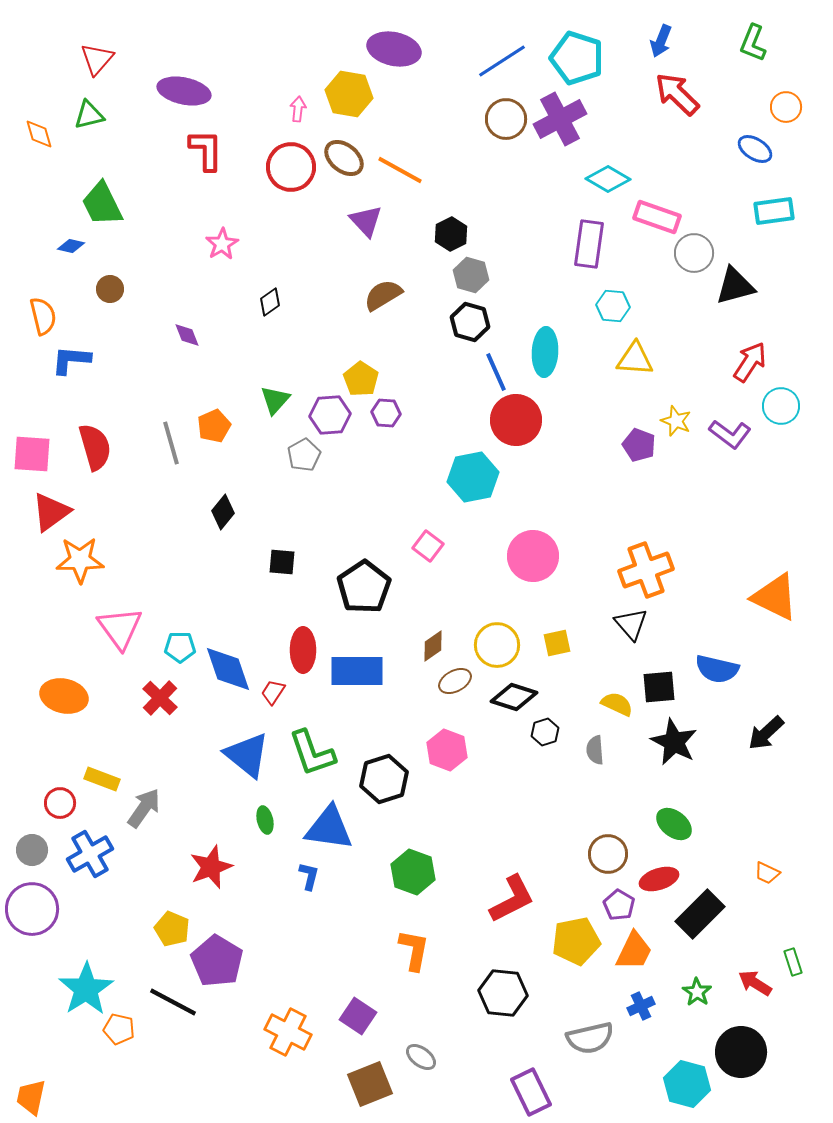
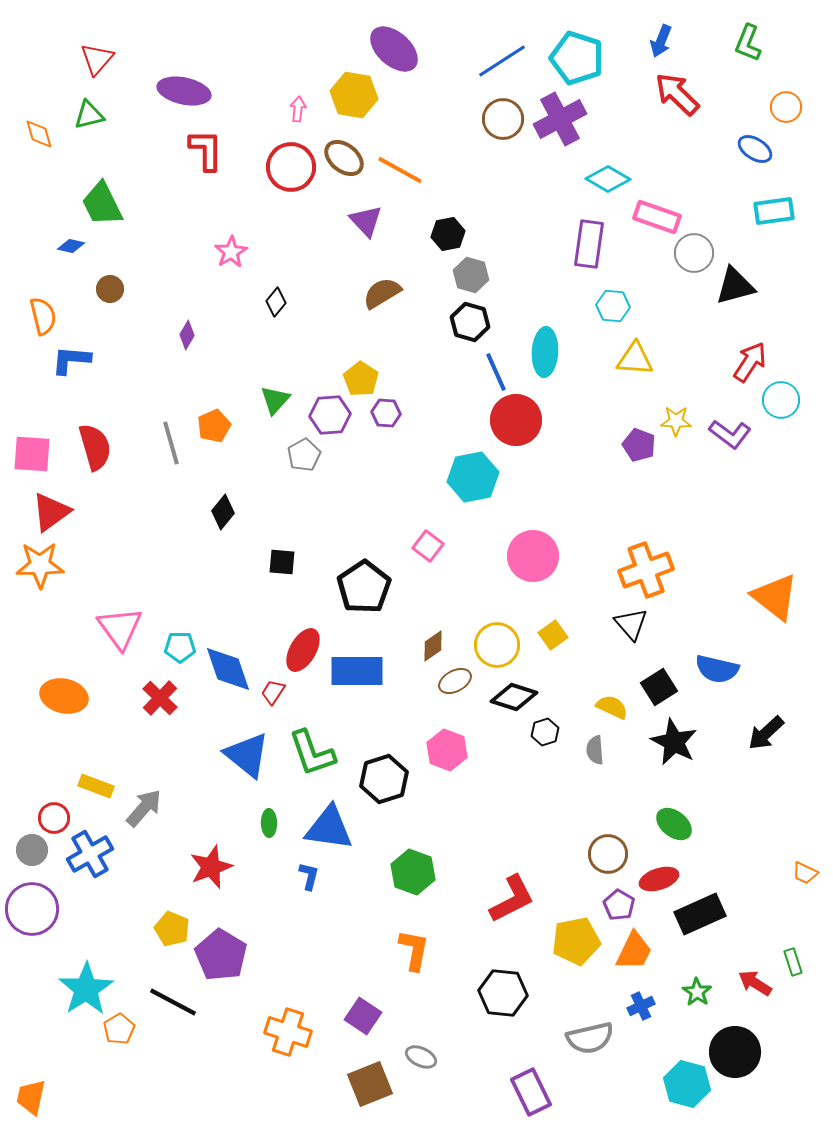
green L-shape at (753, 43): moved 5 px left
purple ellipse at (394, 49): rotated 30 degrees clockwise
yellow hexagon at (349, 94): moved 5 px right, 1 px down
brown circle at (506, 119): moved 3 px left
black hexagon at (451, 234): moved 3 px left; rotated 16 degrees clockwise
pink star at (222, 244): moved 9 px right, 8 px down
brown semicircle at (383, 295): moved 1 px left, 2 px up
black diamond at (270, 302): moved 6 px right; rotated 16 degrees counterclockwise
purple diamond at (187, 335): rotated 52 degrees clockwise
cyan circle at (781, 406): moved 6 px up
yellow star at (676, 421): rotated 20 degrees counterclockwise
orange star at (80, 560): moved 40 px left, 5 px down
orange triangle at (775, 597): rotated 12 degrees clockwise
yellow square at (557, 643): moved 4 px left, 8 px up; rotated 24 degrees counterclockwise
red ellipse at (303, 650): rotated 30 degrees clockwise
black square at (659, 687): rotated 27 degrees counterclockwise
yellow semicircle at (617, 704): moved 5 px left, 3 px down
yellow rectangle at (102, 779): moved 6 px left, 7 px down
red circle at (60, 803): moved 6 px left, 15 px down
gray arrow at (144, 808): rotated 6 degrees clockwise
green ellipse at (265, 820): moved 4 px right, 3 px down; rotated 12 degrees clockwise
orange trapezoid at (767, 873): moved 38 px right
black rectangle at (700, 914): rotated 21 degrees clockwise
purple pentagon at (217, 961): moved 4 px right, 6 px up
purple square at (358, 1016): moved 5 px right
orange pentagon at (119, 1029): rotated 28 degrees clockwise
orange cross at (288, 1032): rotated 9 degrees counterclockwise
black circle at (741, 1052): moved 6 px left
gray ellipse at (421, 1057): rotated 12 degrees counterclockwise
